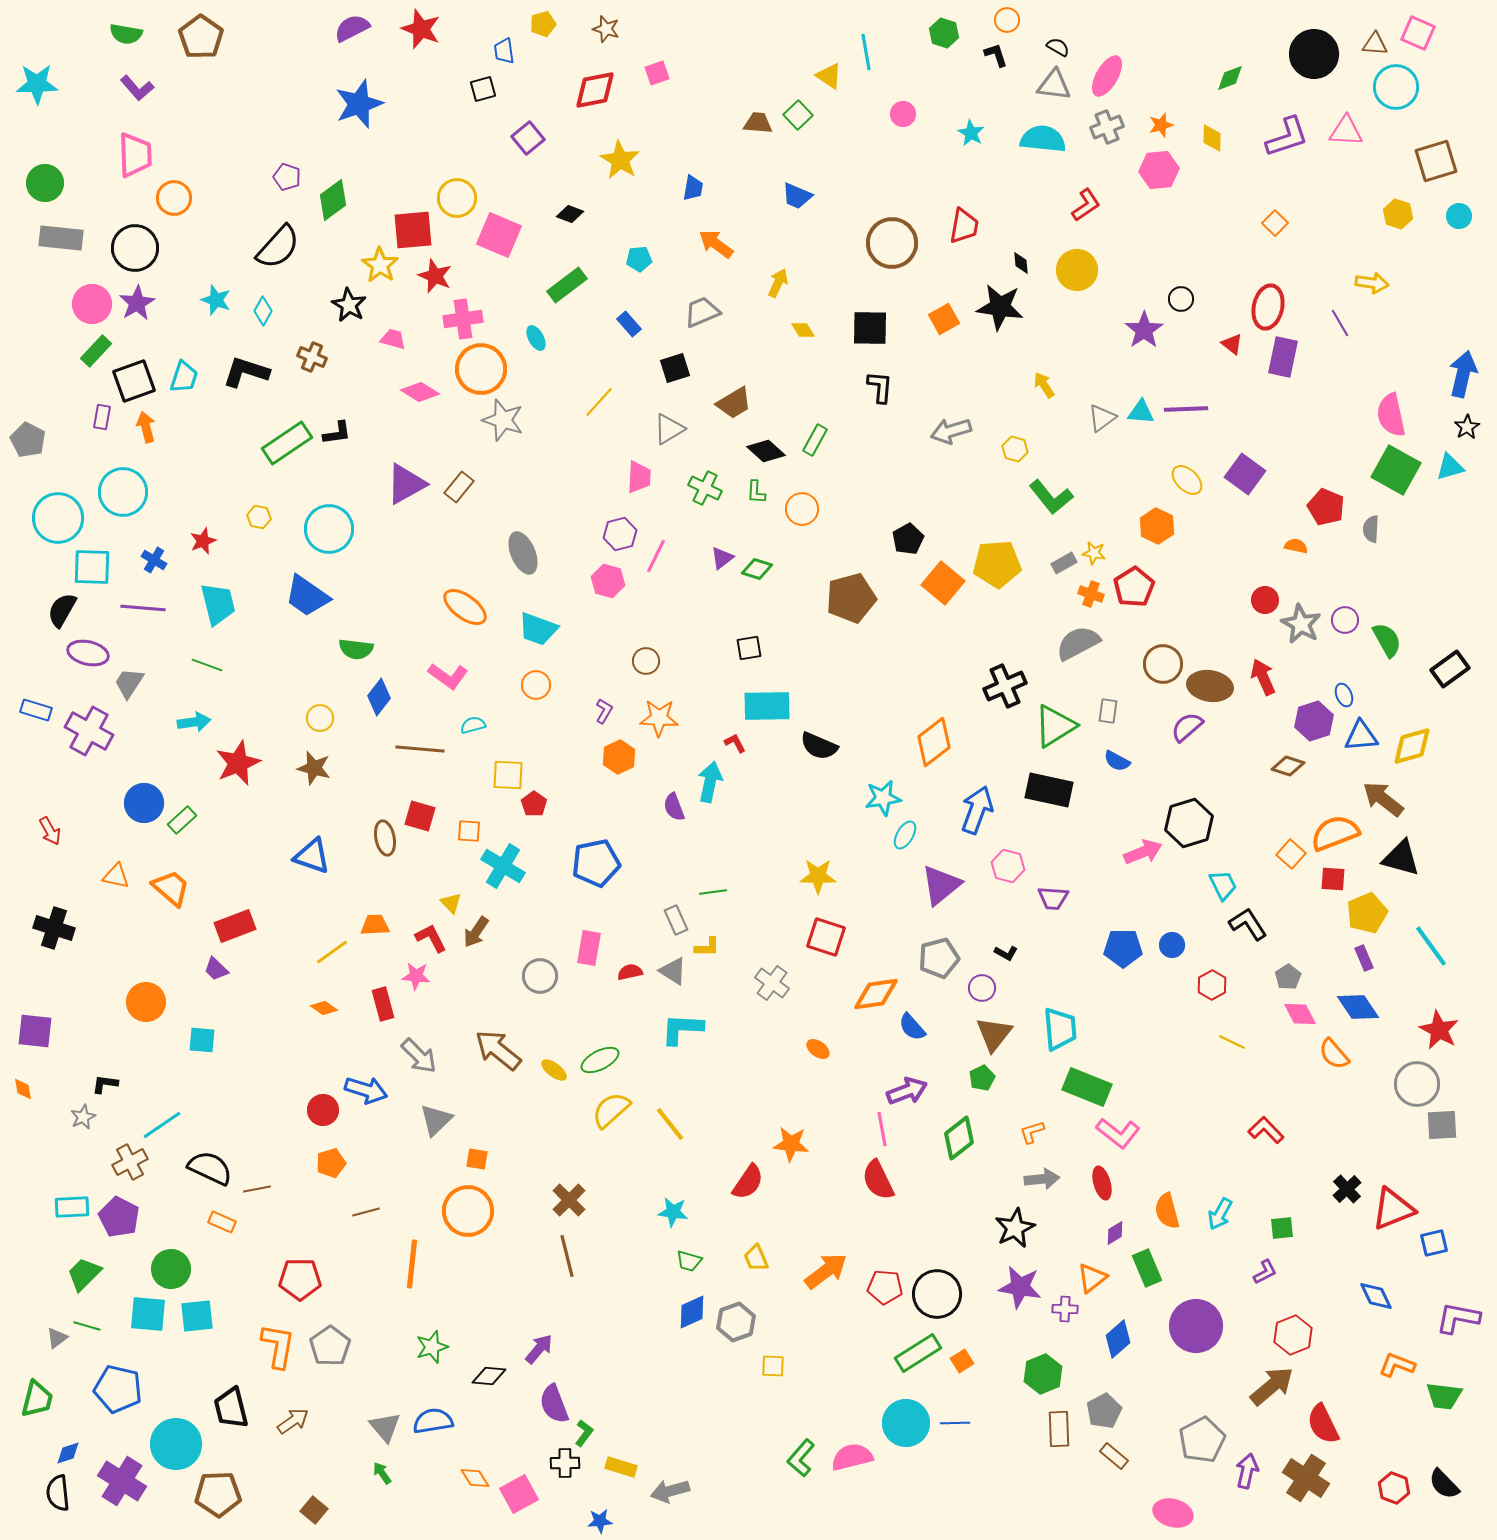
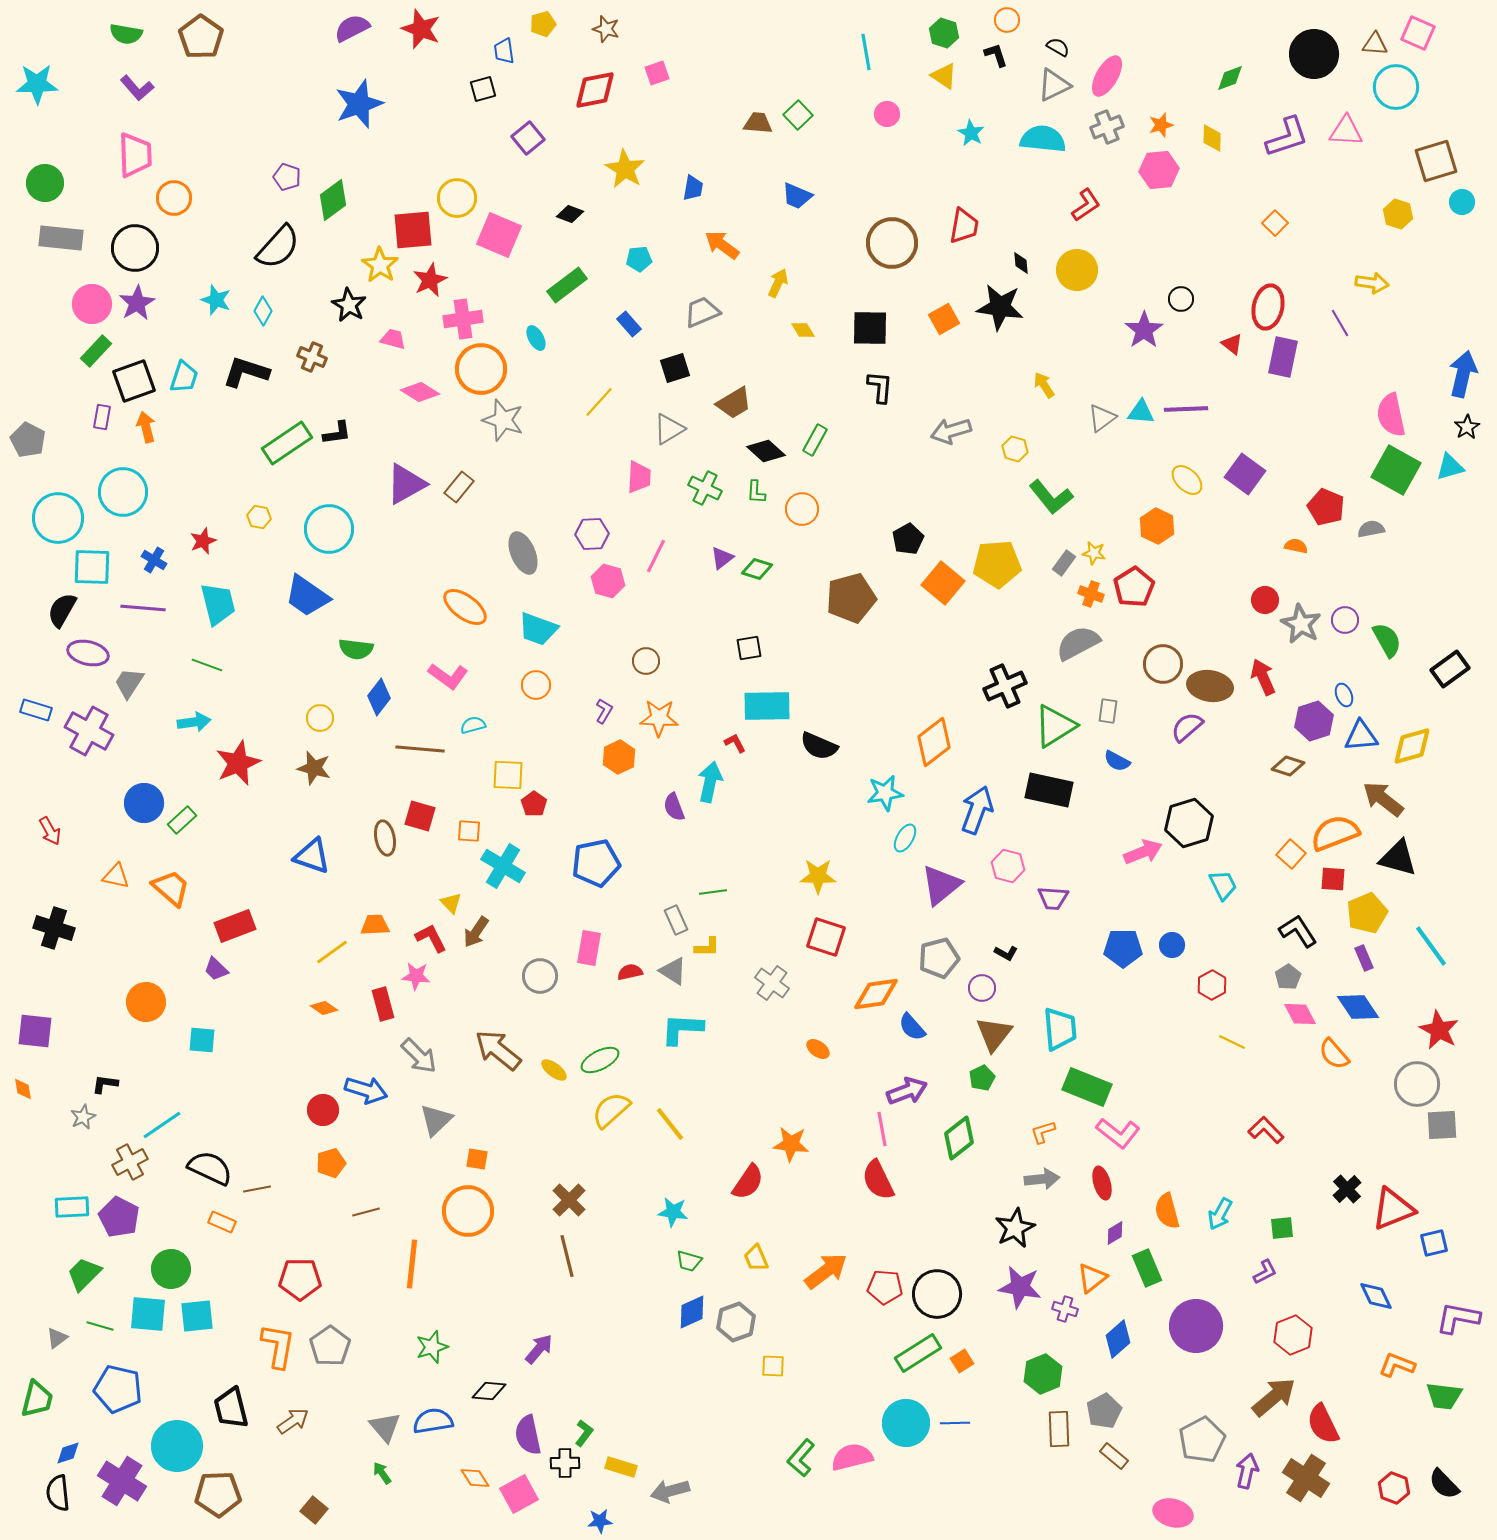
yellow triangle at (829, 76): moved 115 px right
gray triangle at (1054, 85): rotated 33 degrees counterclockwise
pink circle at (903, 114): moved 16 px left
yellow star at (620, 160): moved 5 px right, 9 px down
cyan circle at (1459, 216): moved 3 px right, 14 px up
orange arrow at (716, 244): moved 6 px right, 1 px down
red star at (435, 276): moved 5 px left, 4 px down; rotated 24 degrees clockwise
gray semicircle at (1371, 529): rotated 76 degrees clockwise
purple hexagon at (620, 534): moved 28 px left; rotated 12 degrees clockwise
gray rectangle at (1064, 563): rotated 25 degrees counterclockwise
cyan star at (883, 798): moved 2 px right, 5 px up
cyan ellipse at (905, 835): moved 3 px down
black triangle at (1401, 858): moved 3 px left
black L-shape at (1248, 924): moved 50 px right, 7 px down
orange L-shape at (1032, 1132): moved 11 px right
purple cross at (1065, 1309): rotated 15 degrees clockwise
green line at (87, 1326): moved 13 px right
black diamond at (489, 1376): moved 15 px down
brown arrow at (1272, 1386): moved 2 px right, 11 px down
purple semicircle at (554, 1404): moved 26 px left, 31 px down; rotated 9 degrees clockwise
cyan circle at (176, 1444): moved 1 px right, 2 px down
